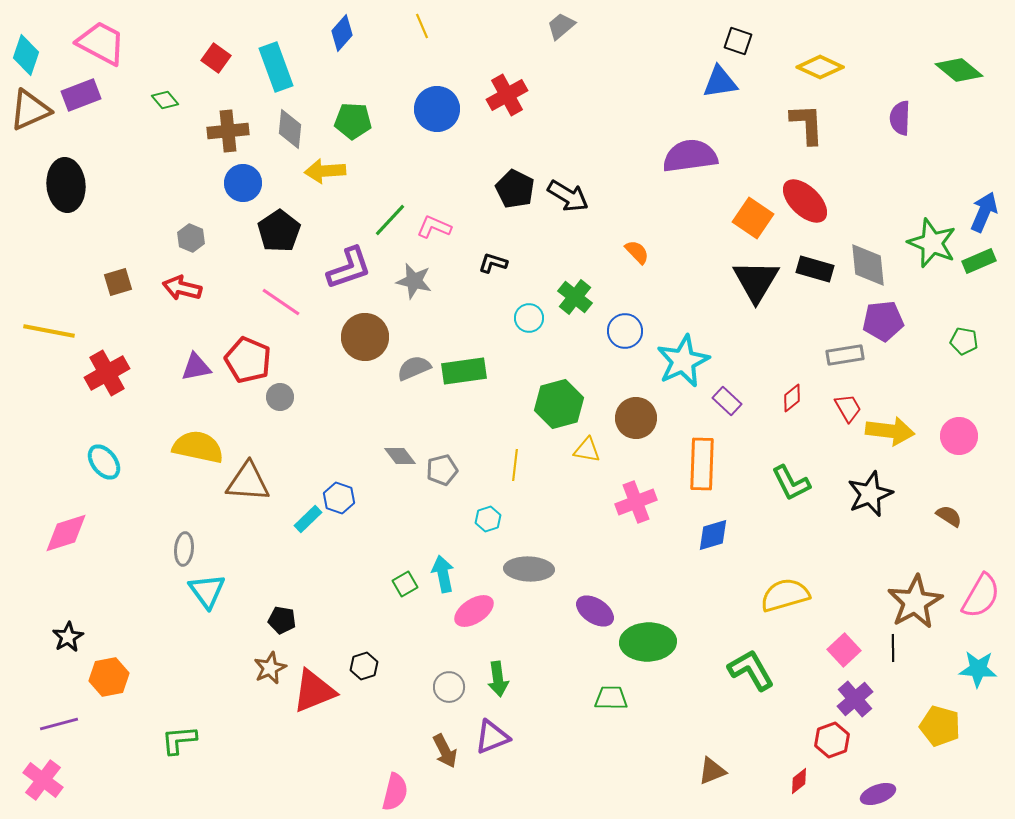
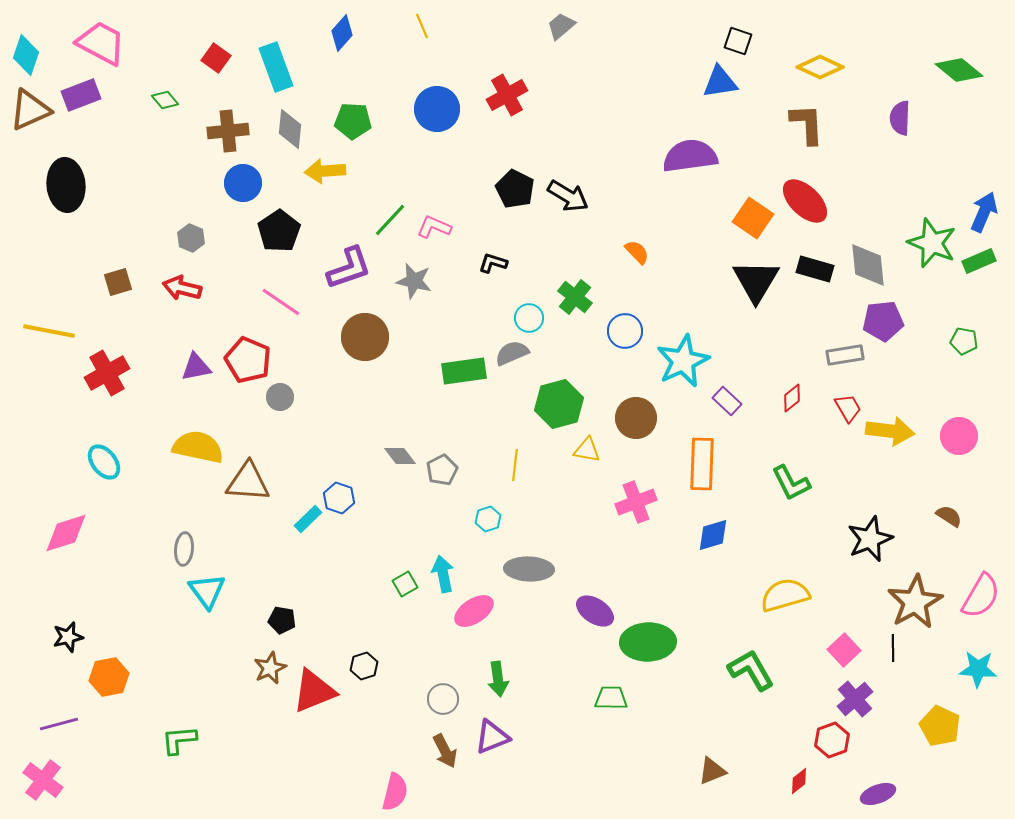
gray semicircle at (414, 368): moved 98 px right, 15 px up
gray pentagon at (442, 470): rotated 12 degrees counterclockwise
black star at (870, 494): moved 45 px down
black star at (68, 637): rotated 16 degrees clockwise
gray circle at (449, 687): moved 6 px left, 12 px down
yellow pentagon at (940, 726): rotated 9 degrees clockwise
